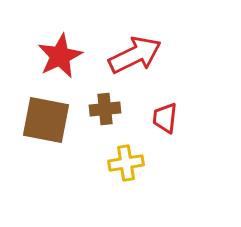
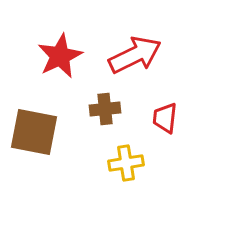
brown square: moved 12 px left, 12 px down
